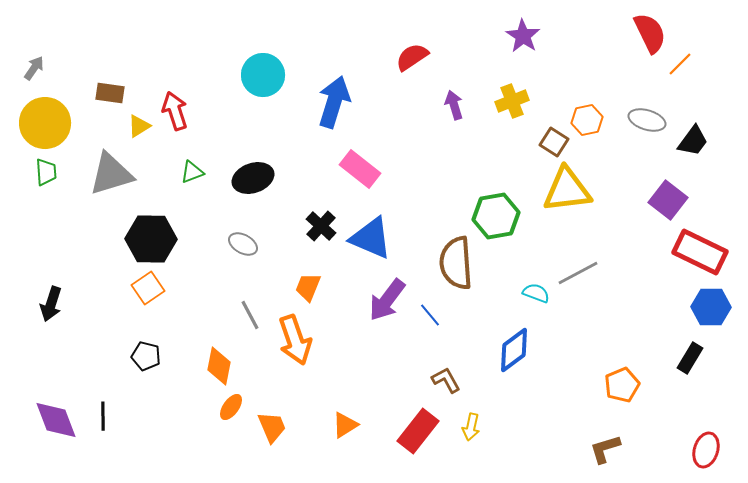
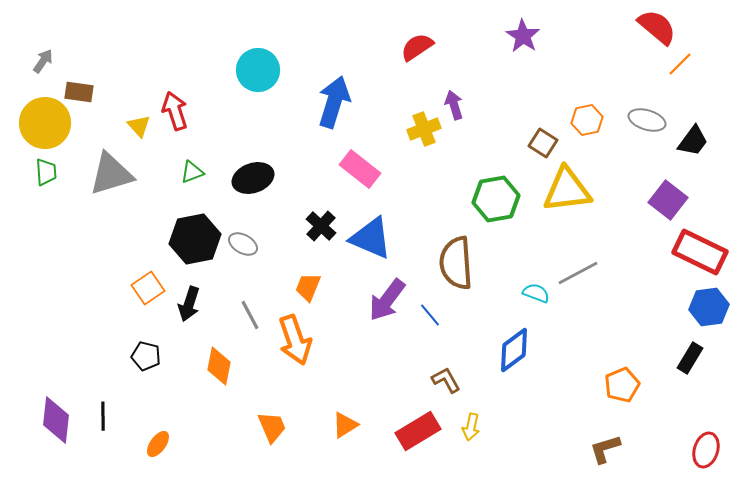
red semicircle at (650, 33): moved 7 px right, 6 px up; rotated 24 degrees counterclockwise
red semicircle at (412, 57): moved 5 px right, 10 px up
gray arrow at (34, 68): moved 9 px right, 7 px up
cyan circle at (263, 75): moved 5 px left, 5 px up
brown rectangle at (110, 93): moved 31 px left, 1 px up
yellow cross at (512, 101): moved 88 px left, 28 px down
yellow triangle at (139, 126): rotated 40 degrees counterclockwise
brown square at (554, 142): moved 11 px left, 1 px down
green hexagon at (496, 216): moved 17 px up
black hexagon at (151, 239): moved 44 px right; rotated 12 degrees counterclockwise
black arrow at (51, 304): moved 138 px right
blue hexagon at (711, 307): moved 2 px left; rotated 9 degrees counterclockwise
orange ellipse at (231, 407): moved 73 px left, 37 px down
purple diamond at (56, 420): rotated 27 degrees clockwise
red rectangle at (418, 431): rotated 21 degrees clockwise
